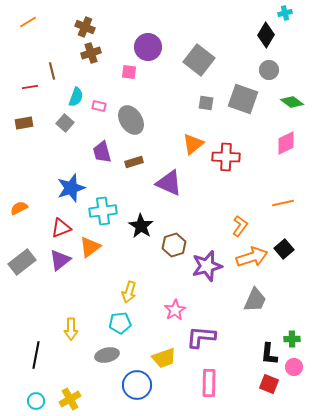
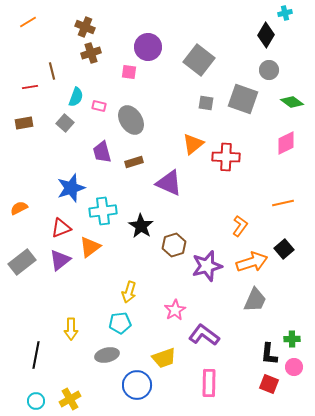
orange arrow at (252, 257): moved 5 px down
purple L-shape at (201, 337): moved 3 px right, 2 px up; rotated 32 degrees clockwise
